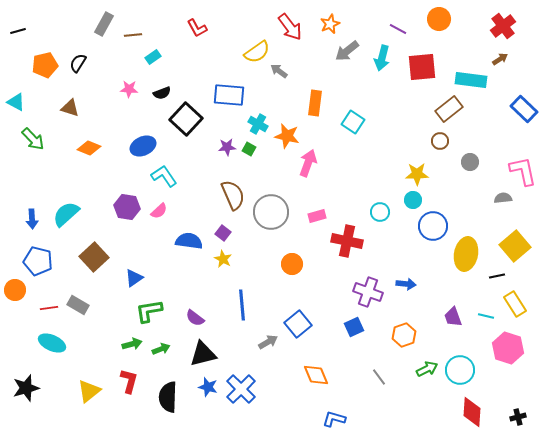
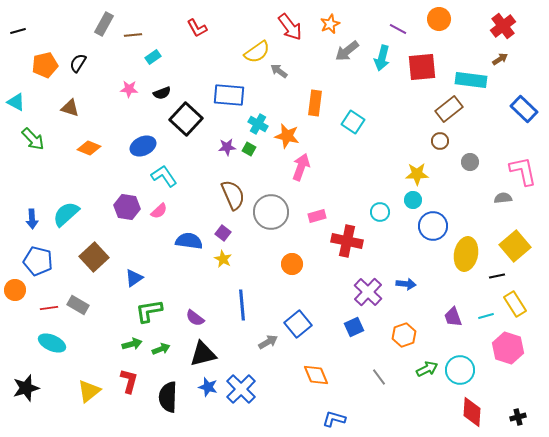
pink arrow at (308, 163): moved 7 px left, 4 px down
purple cross at (368, 292): rotated 24 degrees clockwise
cyan line at (486, 316): rotated 28 degrees counterclockwise
